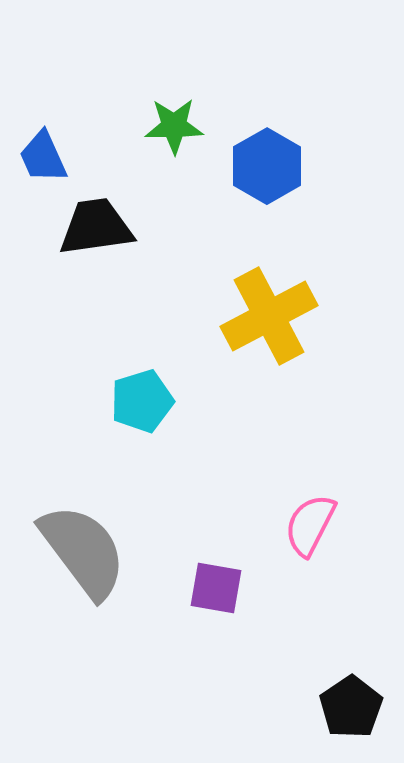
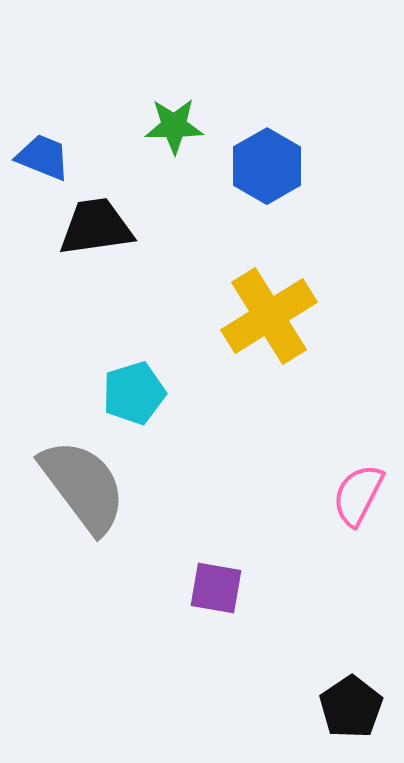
blue trapezoid: rotated 136 degrees clockwise
yellow cross: rotated 4 degrees counterclockwise
cyan pentagon: moved 8 px left, 8 px up
pink semicircle: moved 48 px right, 30 px up
gray semicircle: moved 65 px up
